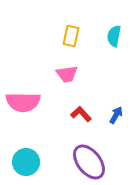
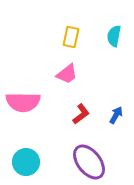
yellow rectangle: moved 1 px down
pink trapezoid: rotated 30 degrees counterclockwise
red L-shape: rotated 95 degrees clockwise
